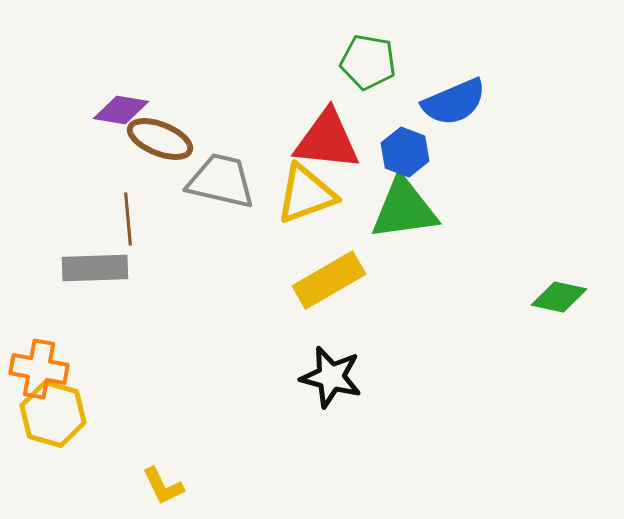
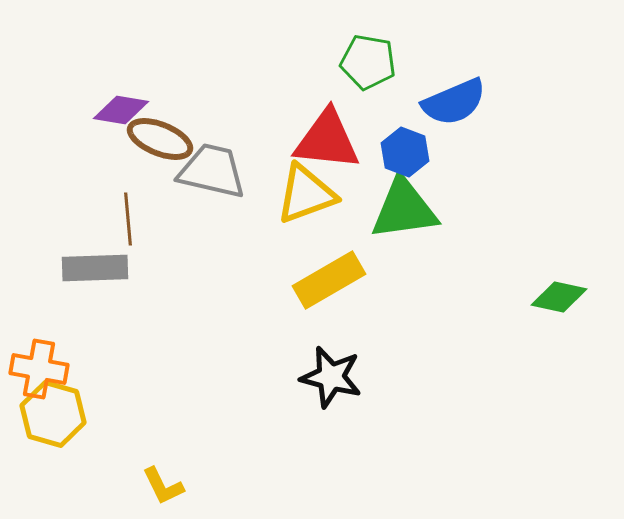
gray trapezoid: moved 9 px left, 10 px up
